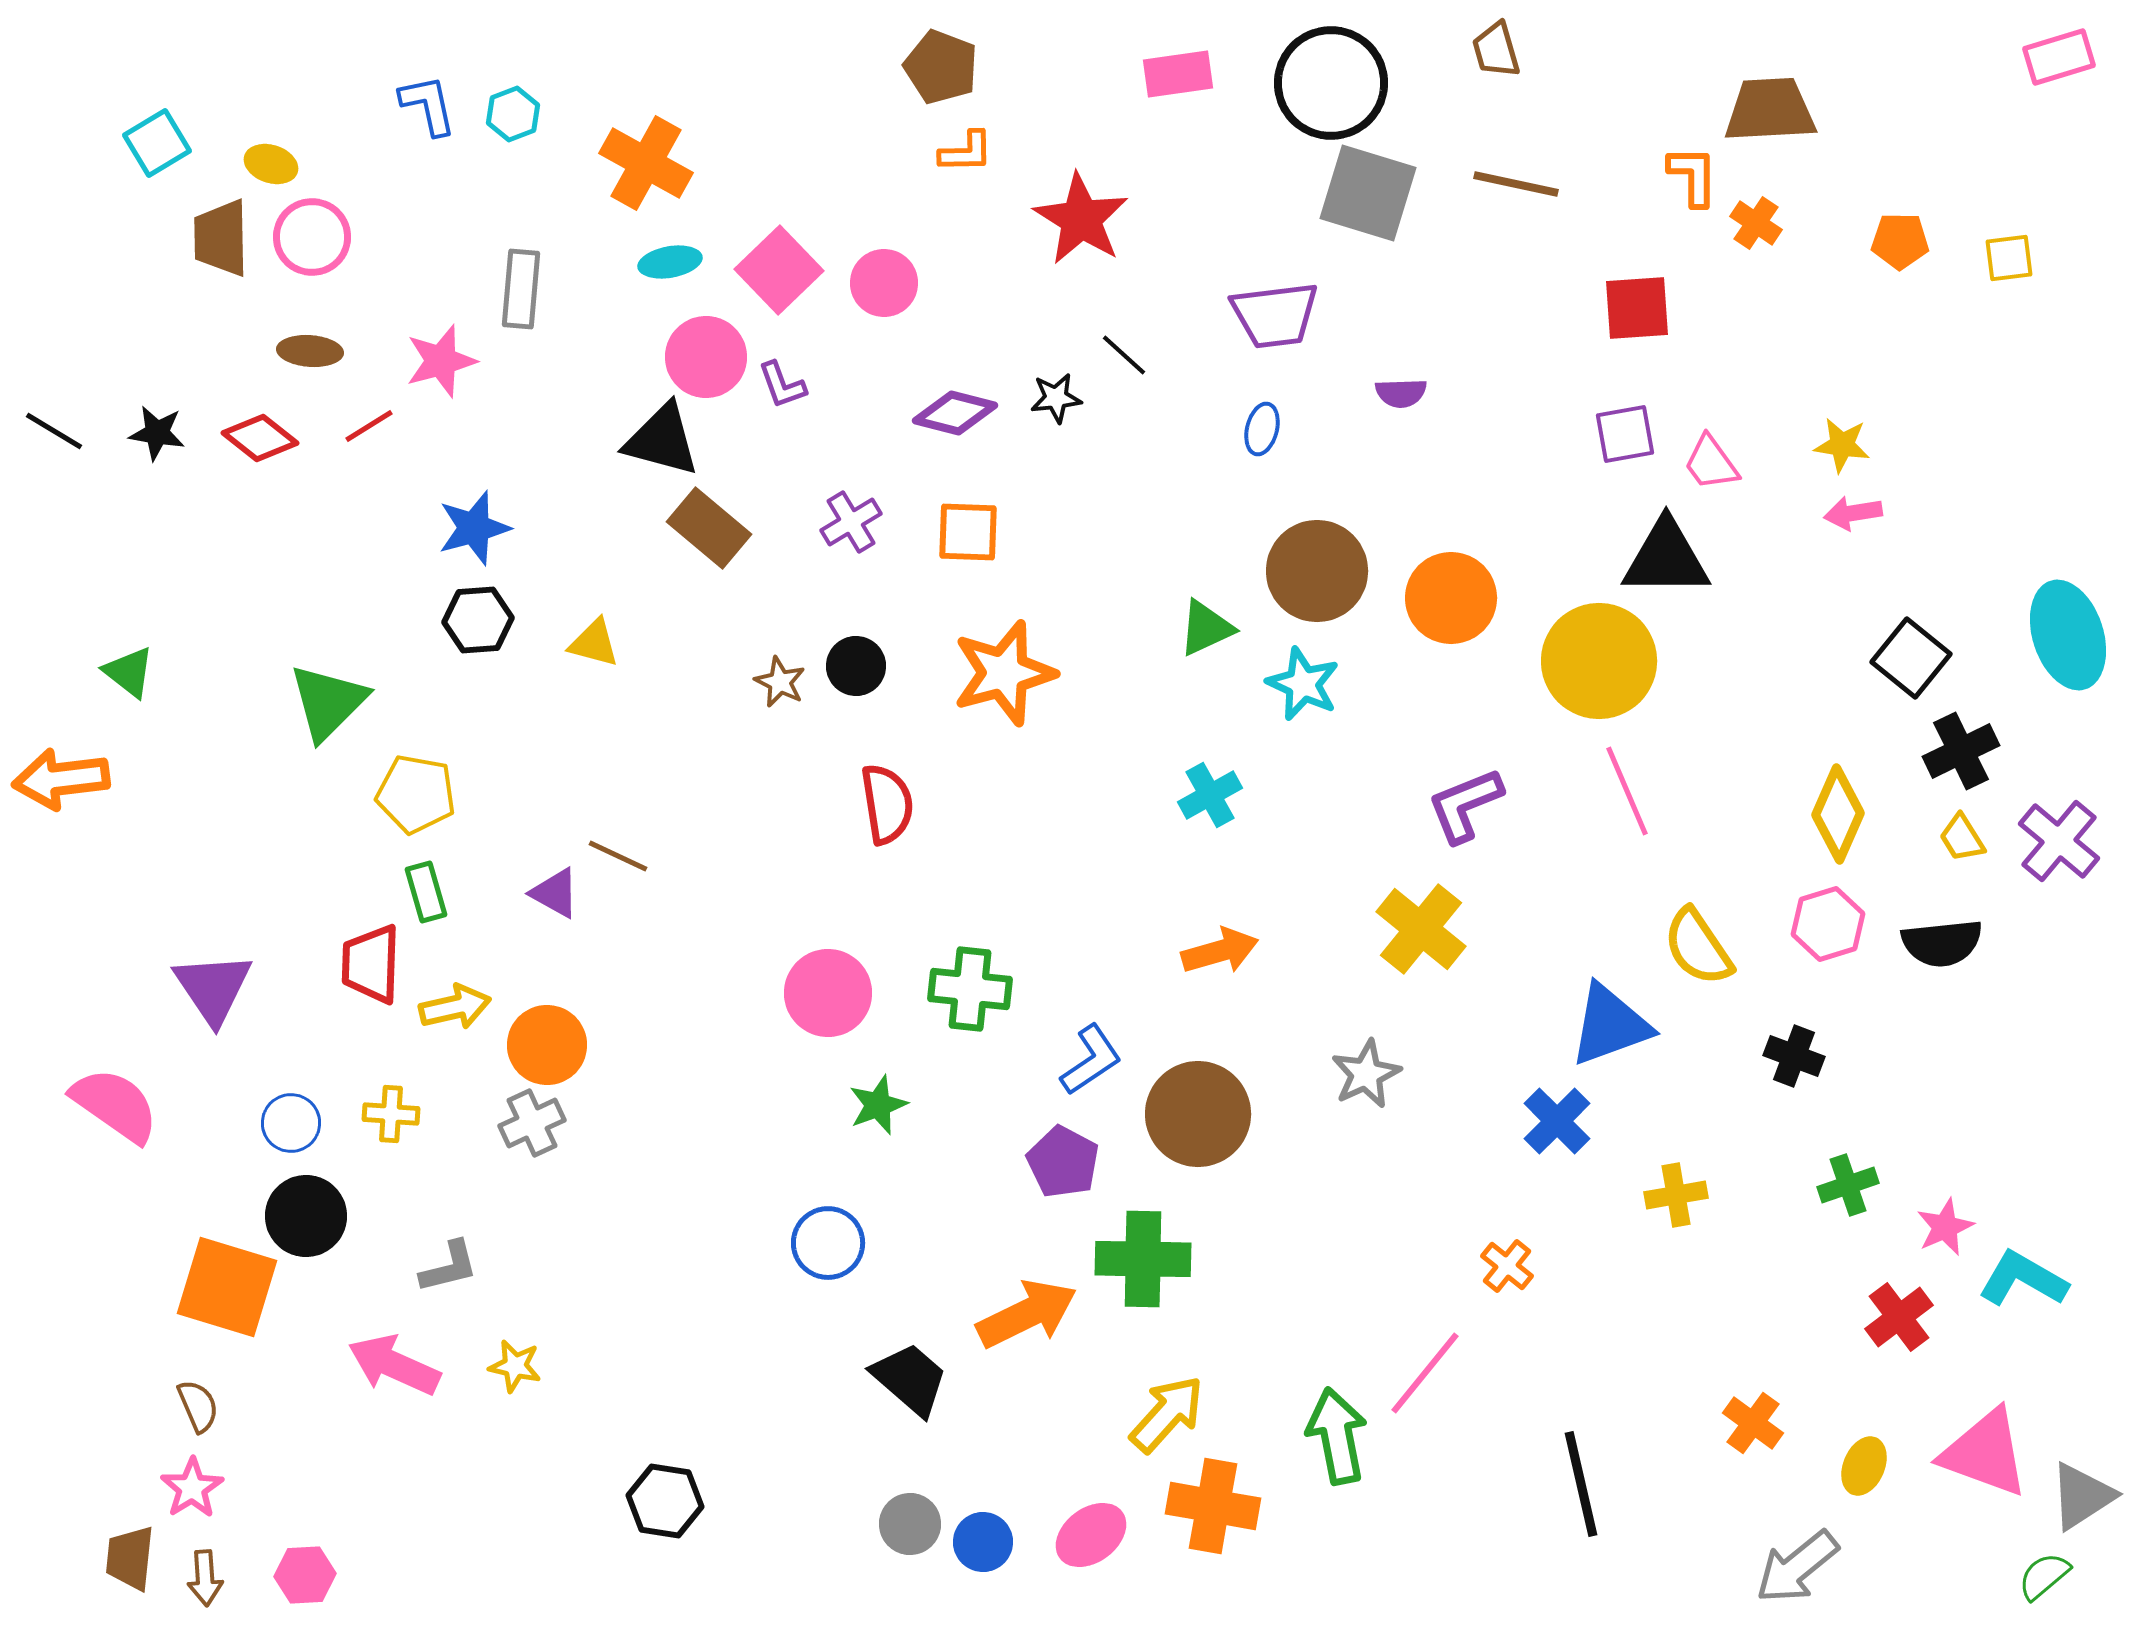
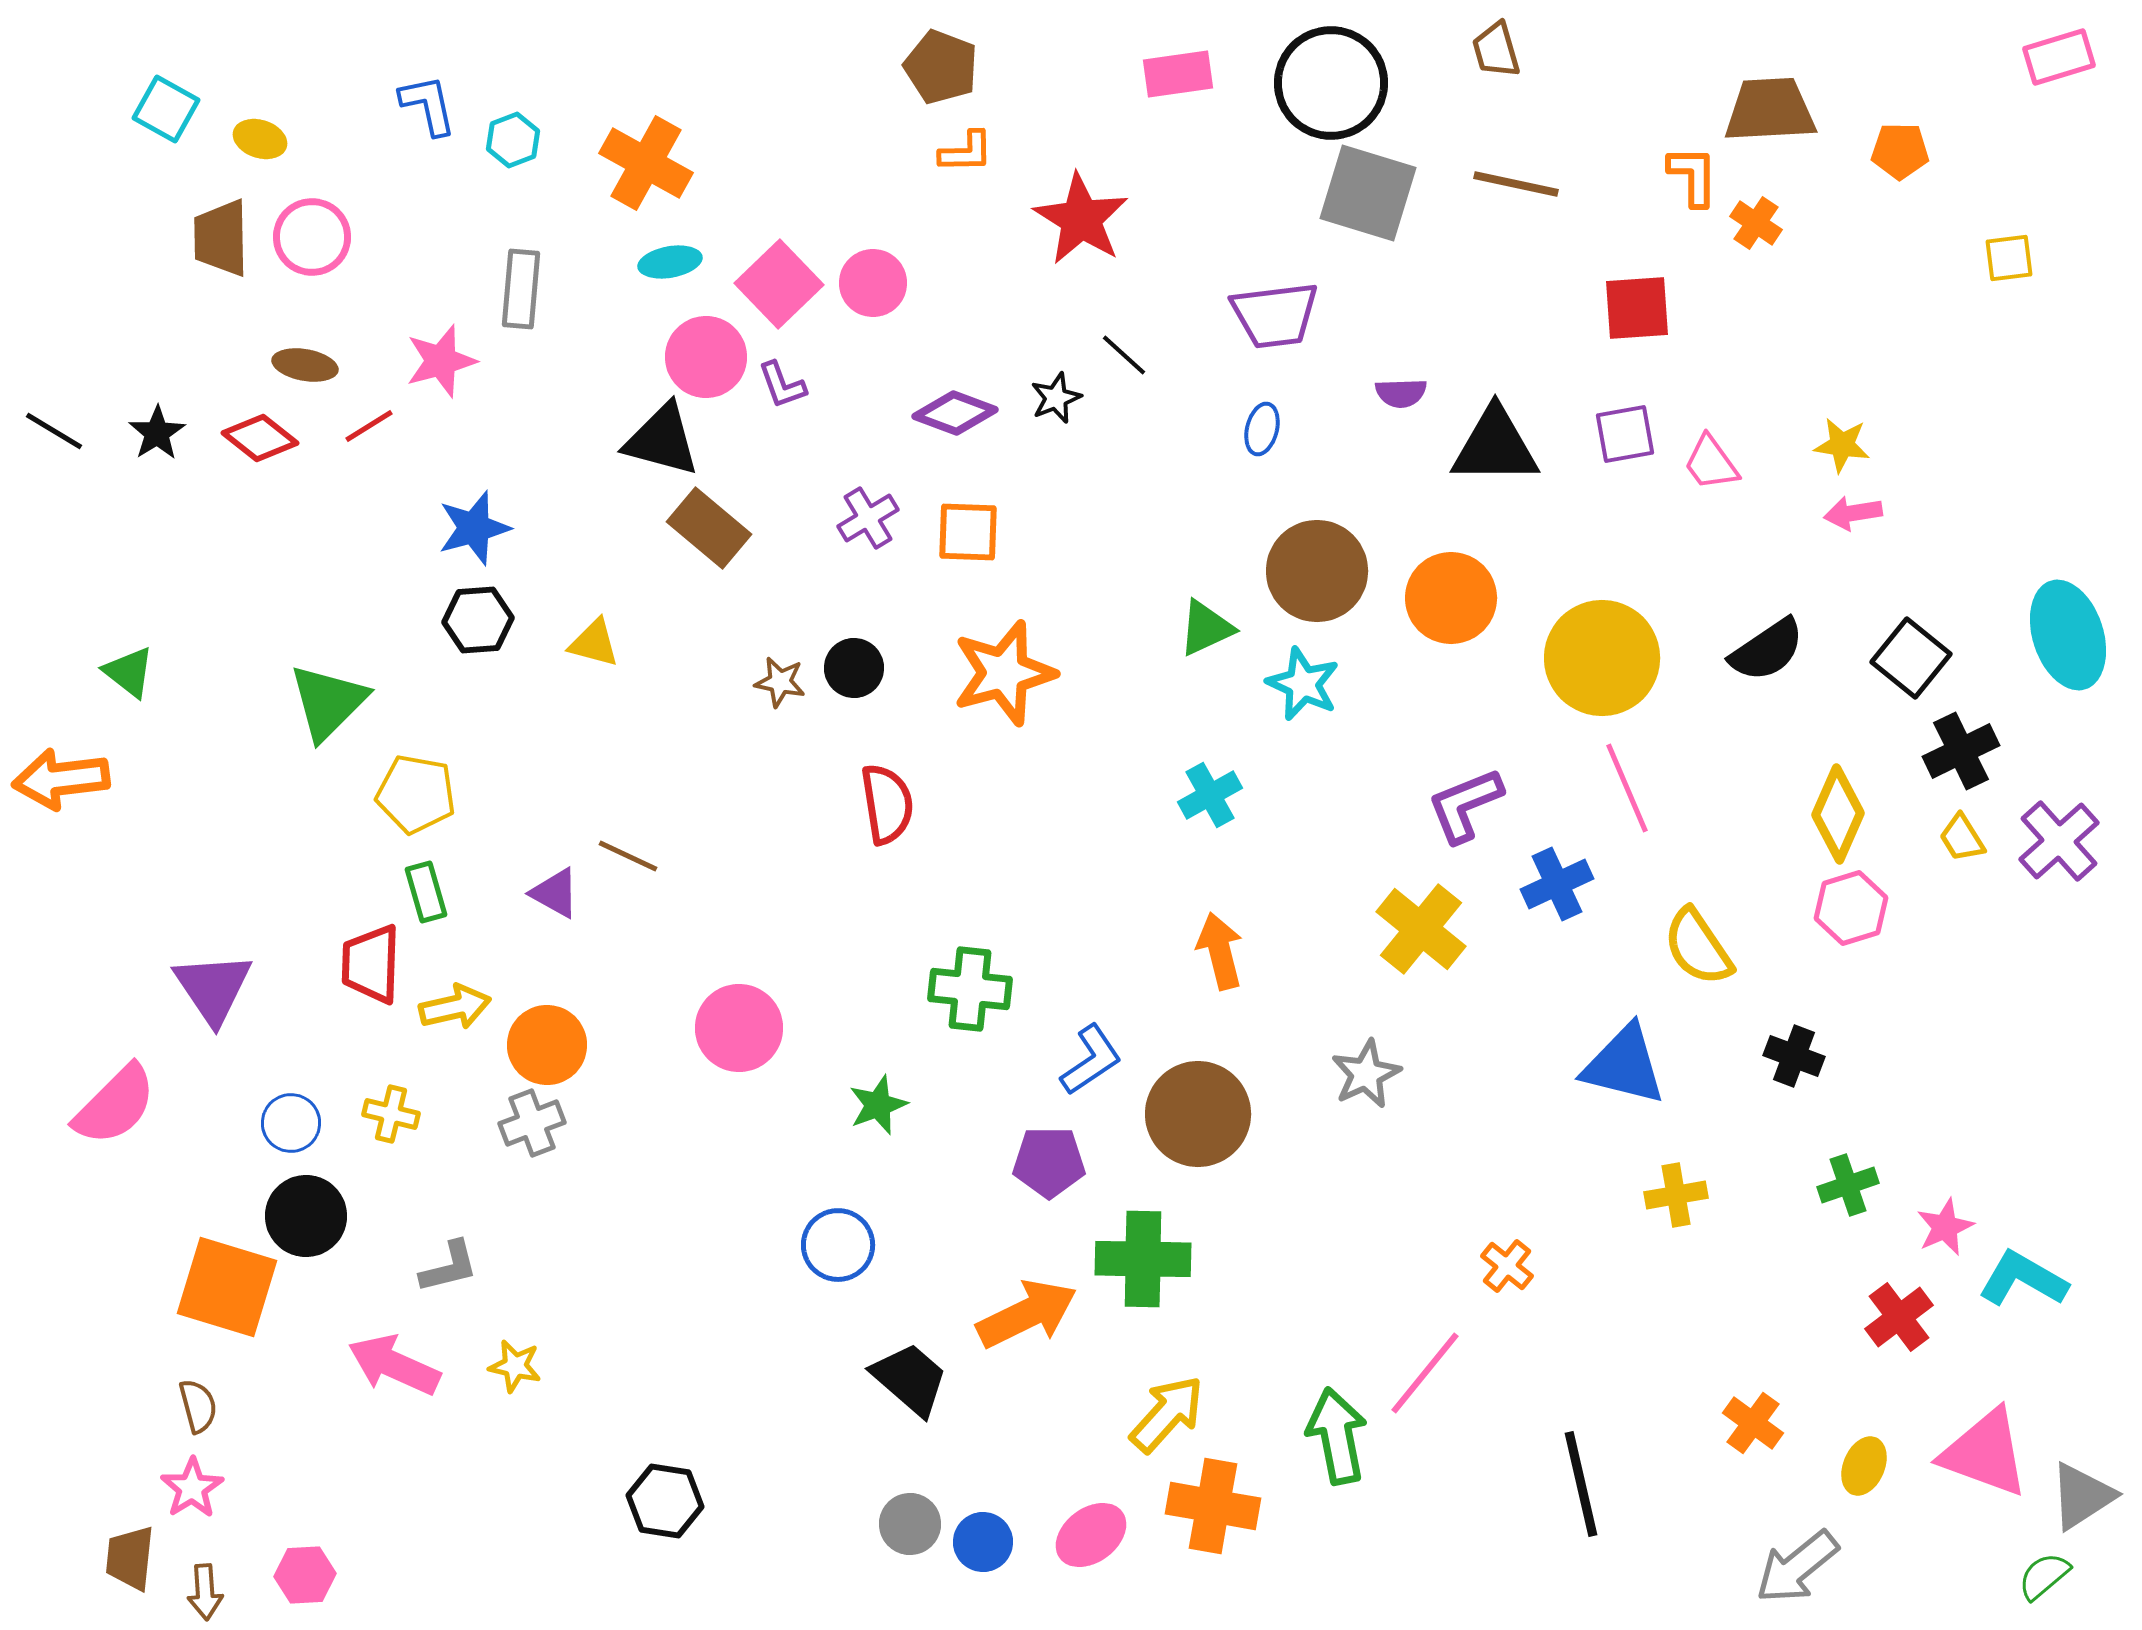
cyan hexagon at (513, 114): moved 26 px down
cyan square at (157, 143): moved 9 px right, 34 px up; rotated 30 degrees counterclockwise
yellow ellipse at (271, 164): moved 11 px left, 25 px up
orange pentagon at (1900, 241): moved 90 px up
pink square at (779, 270): moved 14 px down
pink circle at (884, 283): moved 11 px left
brown ellipse at (310, 351): moved 5 px left, 14 px down; rotated 6 degrees clockwise
black star at (1056, 398): rotated 15 degrees counterclockwise
purple diamond at (955, 413): rotated 6 degrees clockwise
black star at (157, 433): rotated 30 degrees clockwise
purple cross at (851, 522): moved 17 px right, 4 px up
black triangle at (1666, 558): moved 171 px left, 112 px up
yellow circle at (1599, 661): moved 3 px right, 3 px up
black circle at (856, 666): moved 2 px left, 2 px down
brown star at (780, 682): rotated 15 degrees counterclockwise
pink line at (1627, 791): moved 3 px up
purple cross at (2059, 841): rotated 8 degrees clockwise
brown line at (618, 856): moved 10 px right
pink hexagon at (1828, 924): moved 23 px right, 16 px up
black semicircle at (1942, 943): moved 175 px left, 293 px up; rotated 28 degrees counterclockwise
orange arrow at (1220, 951): rotated 88 degrees counterclockwise
pink circle at (828, 993): moved 89 px left, 35 px down
blue triangle at (1610, 1025): moved 14 px right, 40 px down; rotated 34 degrees clockwise
pink semicircle at (115, 1105): rotated 100 degrees clockwise
yellow cross at (391, 1114): rotated 10 degrees clockwise
blue cross at (1557, 1121): moved 237 px up; rotated 20 degrees clockwise
gray cross at (532, 1123): rotated 4 degrees clockwise
purple pentagon at (1063, 1162): moved 14 px left; rotated 28 degrees counterclockwise
blue circle at (828, 1243): moved 10 px right, 2 px down
brown semicircle at (198, 1406): rotated 8 degrees clockwise
brown arrow at (205, 1578): moved 14 px down
